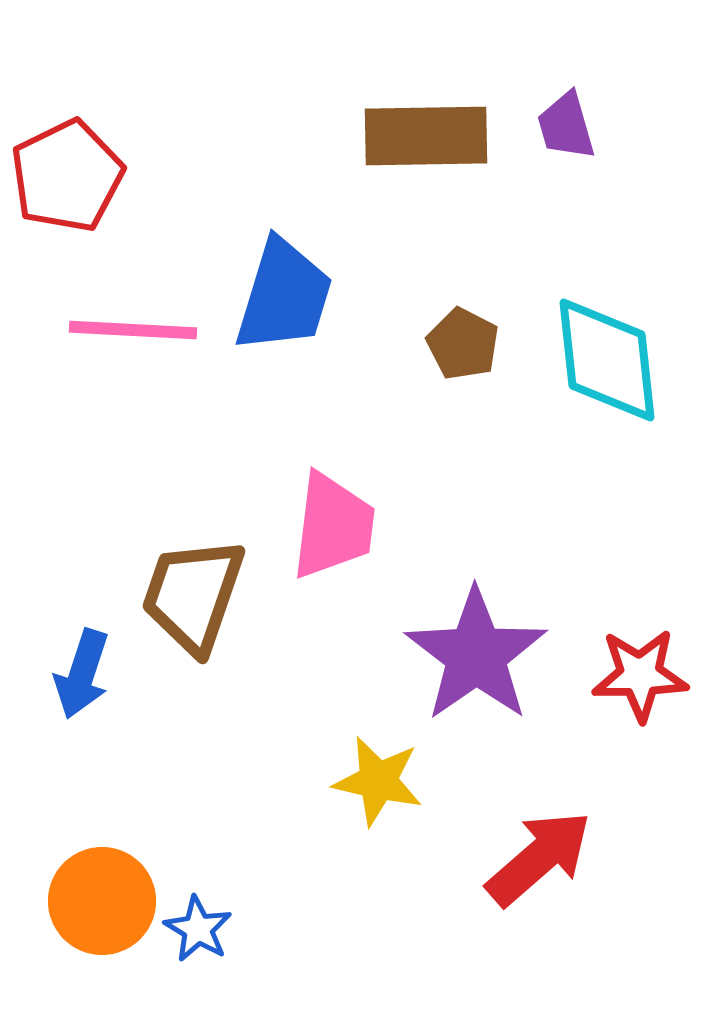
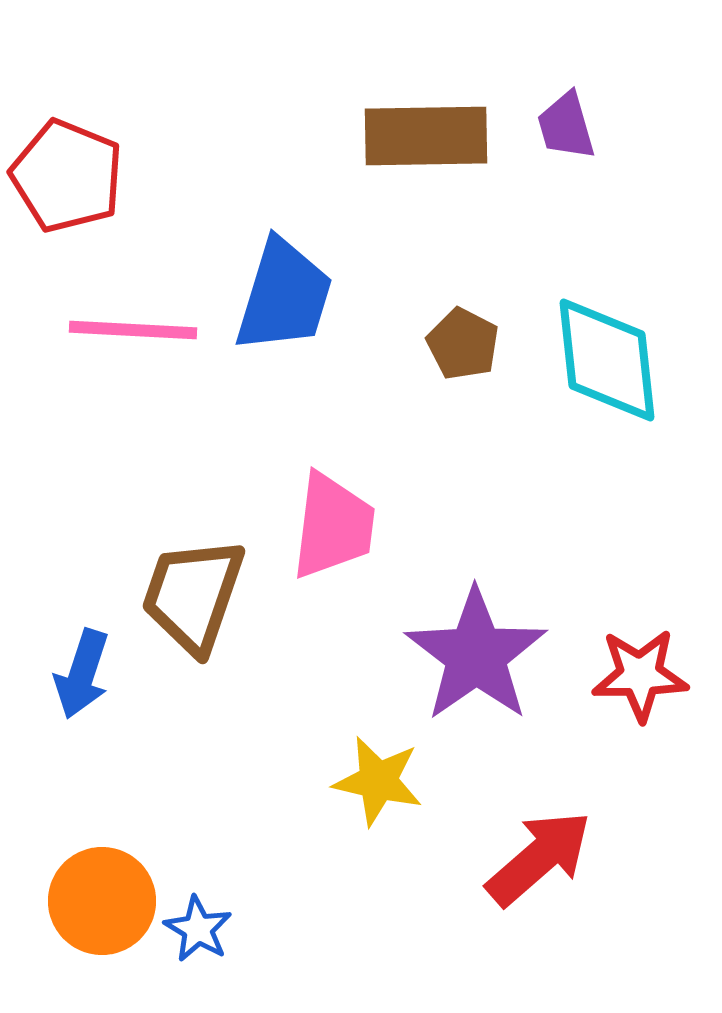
red pentagon: rotated 24 degrees counterclockwise
